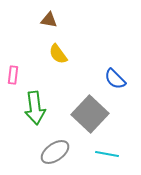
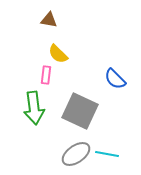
yellow semicircle: rotated 10 degrees counterclockwise
pink rectangle: moved 33 px right
green arrow: moved 1 px left
gray square: moved 10 px left, 3 px up; rotated 18 degrees counterclockwise
gray ellipse: moved 21 px right, 2 px down
